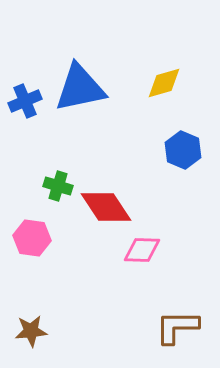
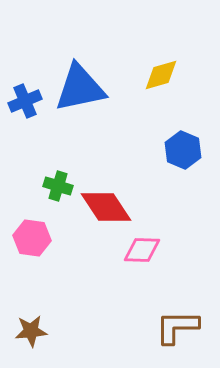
yellow diamond: moved 3 px left, 8 px up
